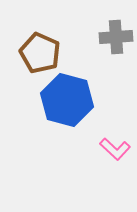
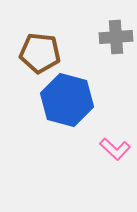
brown pentagon: rotated 18 degrees counterclockwise
